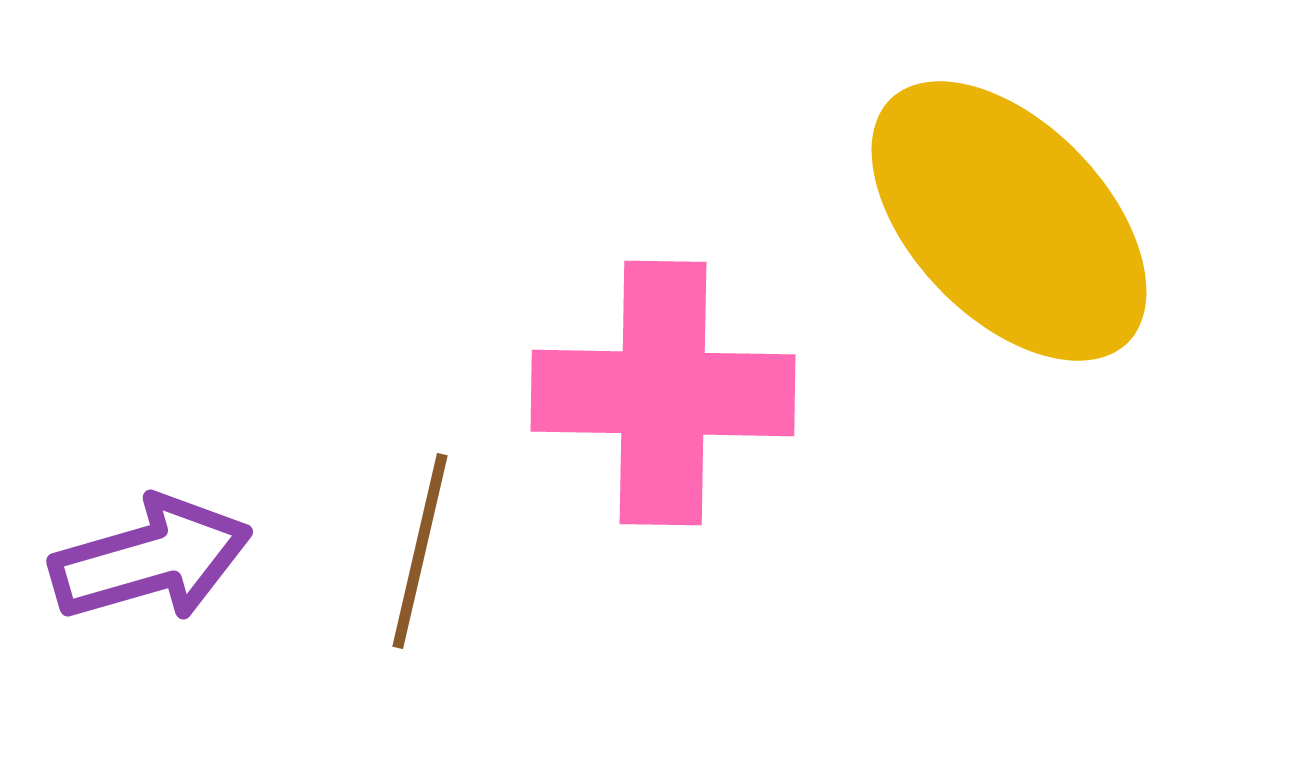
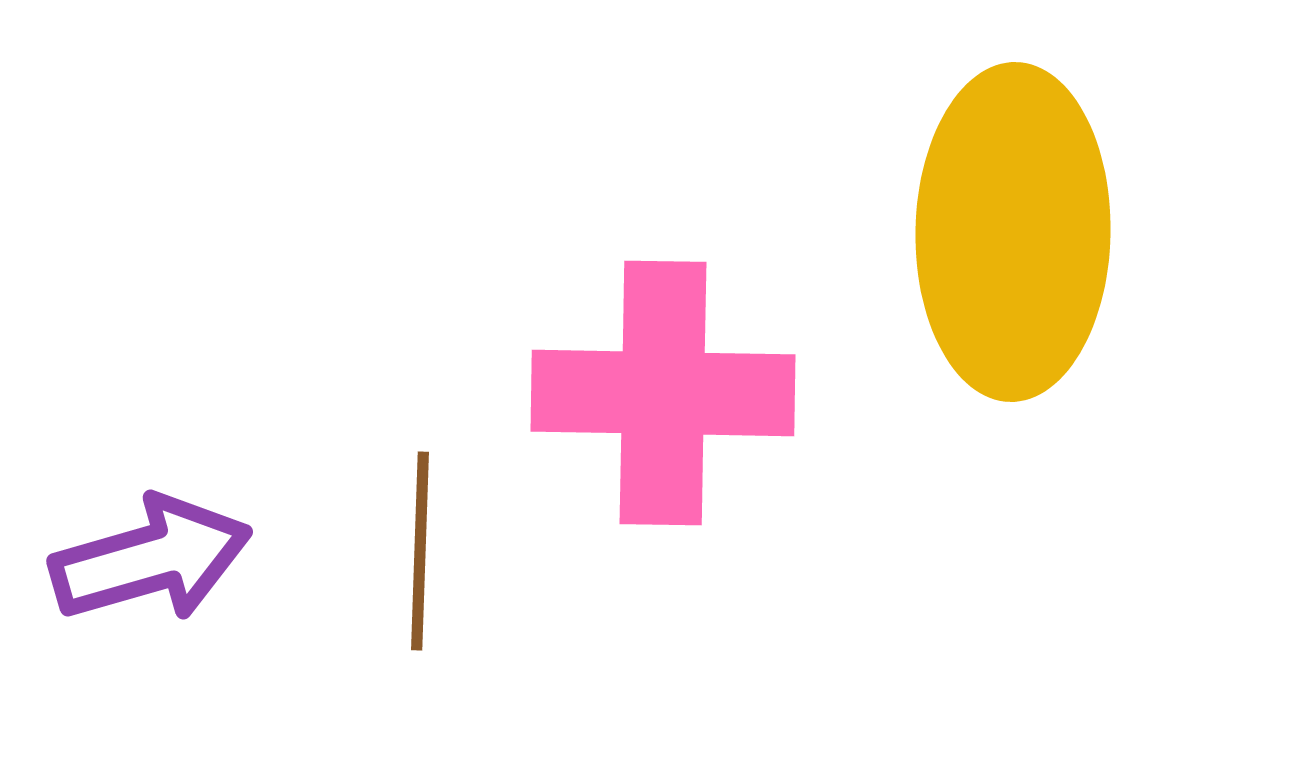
yellow ellipse: moved 4 px right, 11 px down; rotated 45 degrees clockwise
brown line: rotated 11 degrees counterclockwise
